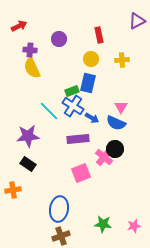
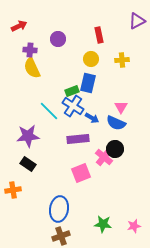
purple circle: moved 1 px left
